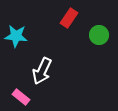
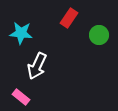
cyan star: moved 5 px right, 3 px up
white arrow: moved 5 px left, 5 px up
